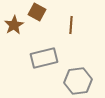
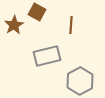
gray rectangle: moved 3 px right, 2 px up
gray hexagon: moved 2 px right; rotated 20 degrees counterclockwise
